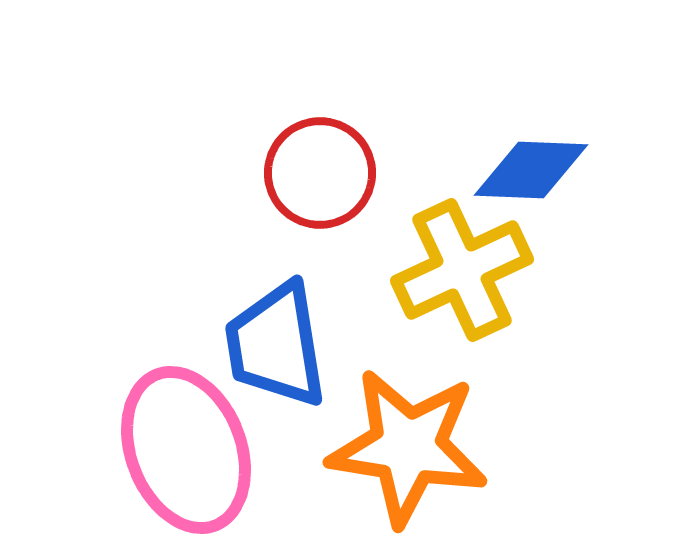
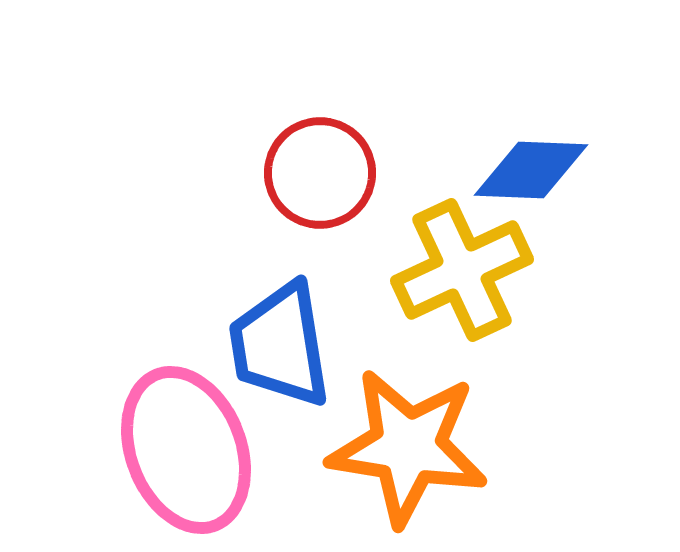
blue trapezoid: moved 4 px right
